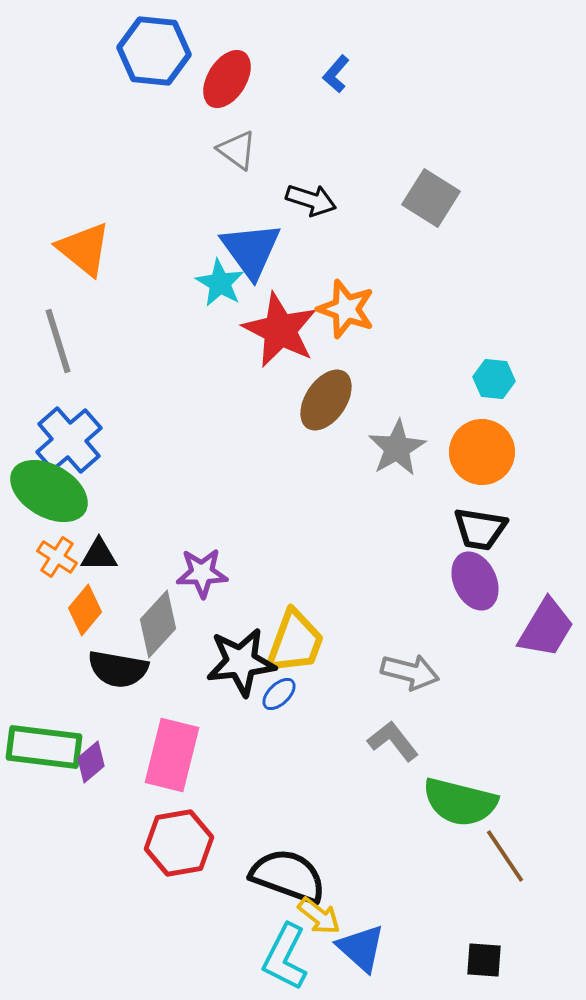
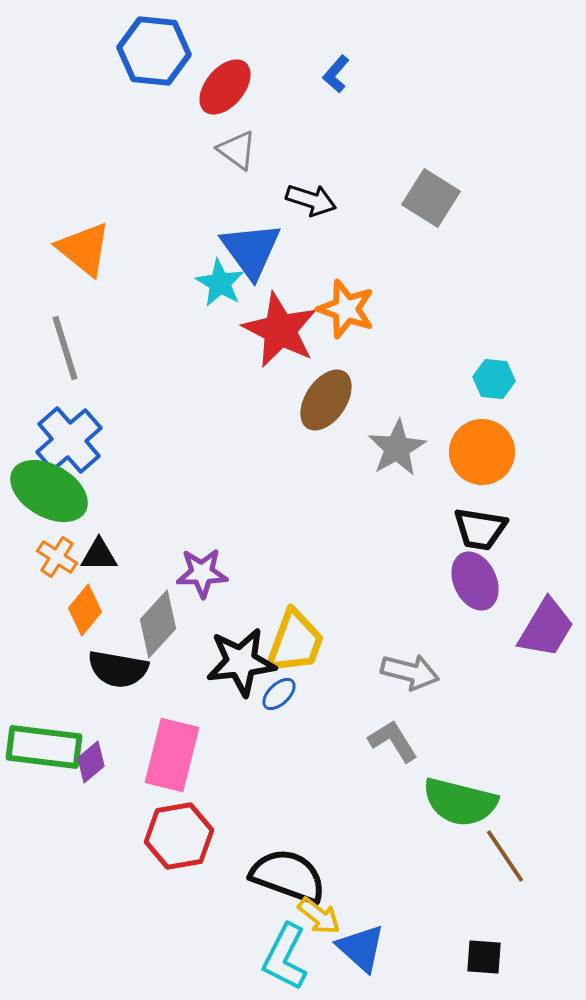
red ellipse at (227, 79): moved 2 px left, 8 px down; rotated 8 degrees clockwise
gray line at (58, 341): moved 7 px right, 7 px down
gray L-shape at (393, 741): rotated 6 degrees clockwise
red hexagon at (179, 843): moved 7 px up
black square at (484, 960): moved 3 px up
